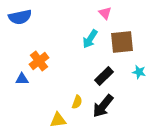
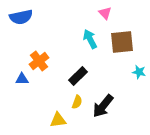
blue semicircle: moved 1 px right
cyan arrow: rotated 120 degrees clockwise
black rectangle: moved 26 px left
